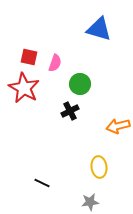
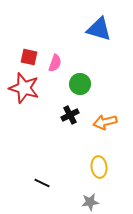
red star: rotated 12 degrees counterclockwise
black cross: moved 4 px down
orange arrow: moved 13 px left, 4 px up
